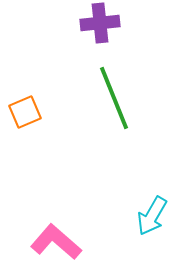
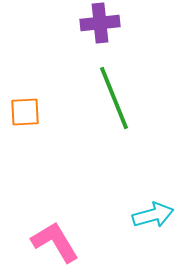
orange square: rotated 20 degrees clockwise
cyan arrow: moved 1 px right, 1 px up; rotated 135 degrees counterclockwise
pink L-shape: moved 1 px left; rotated 18 degrees clockwise
